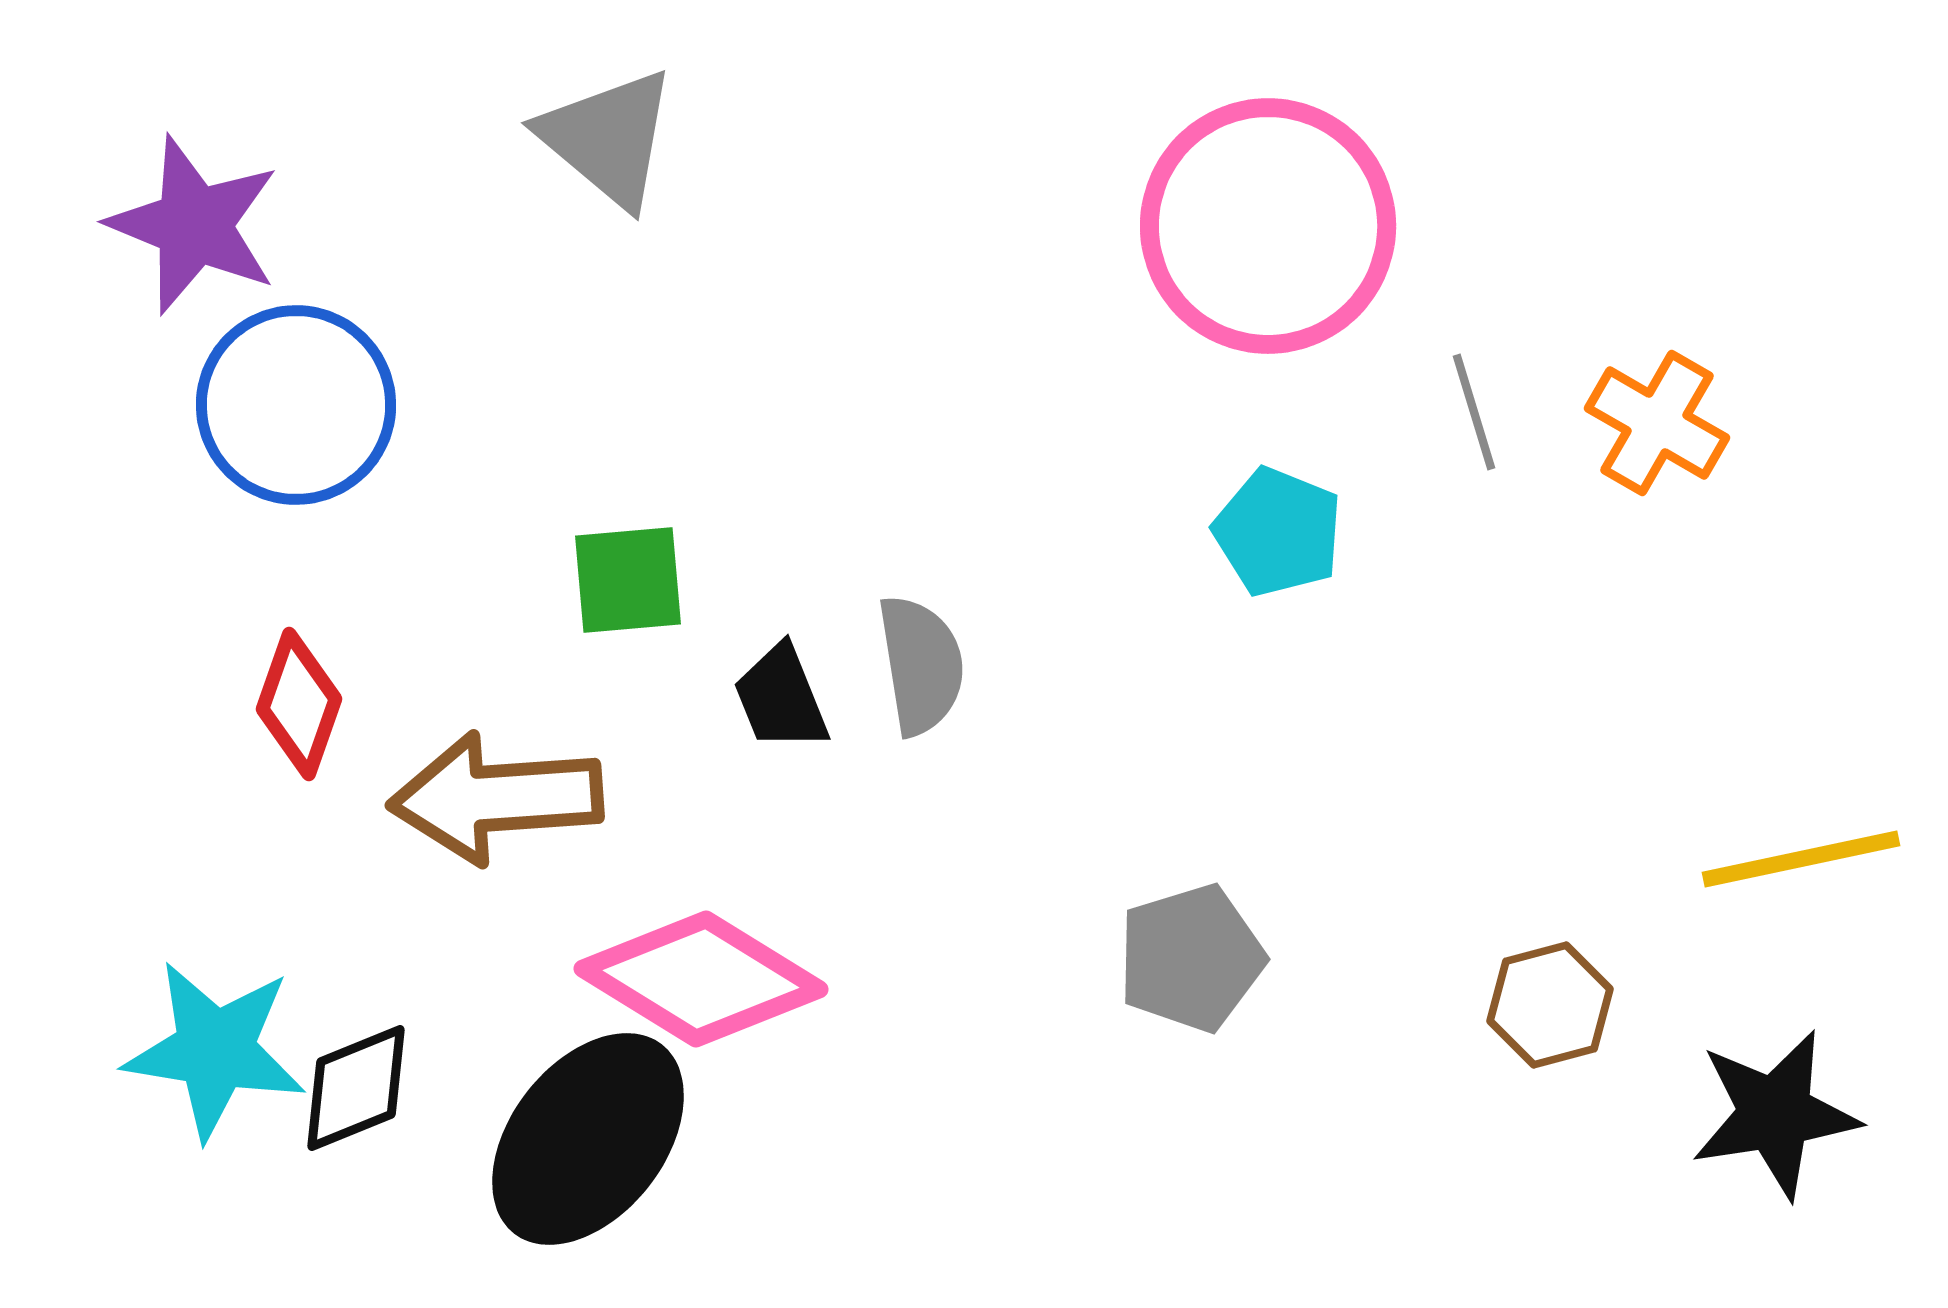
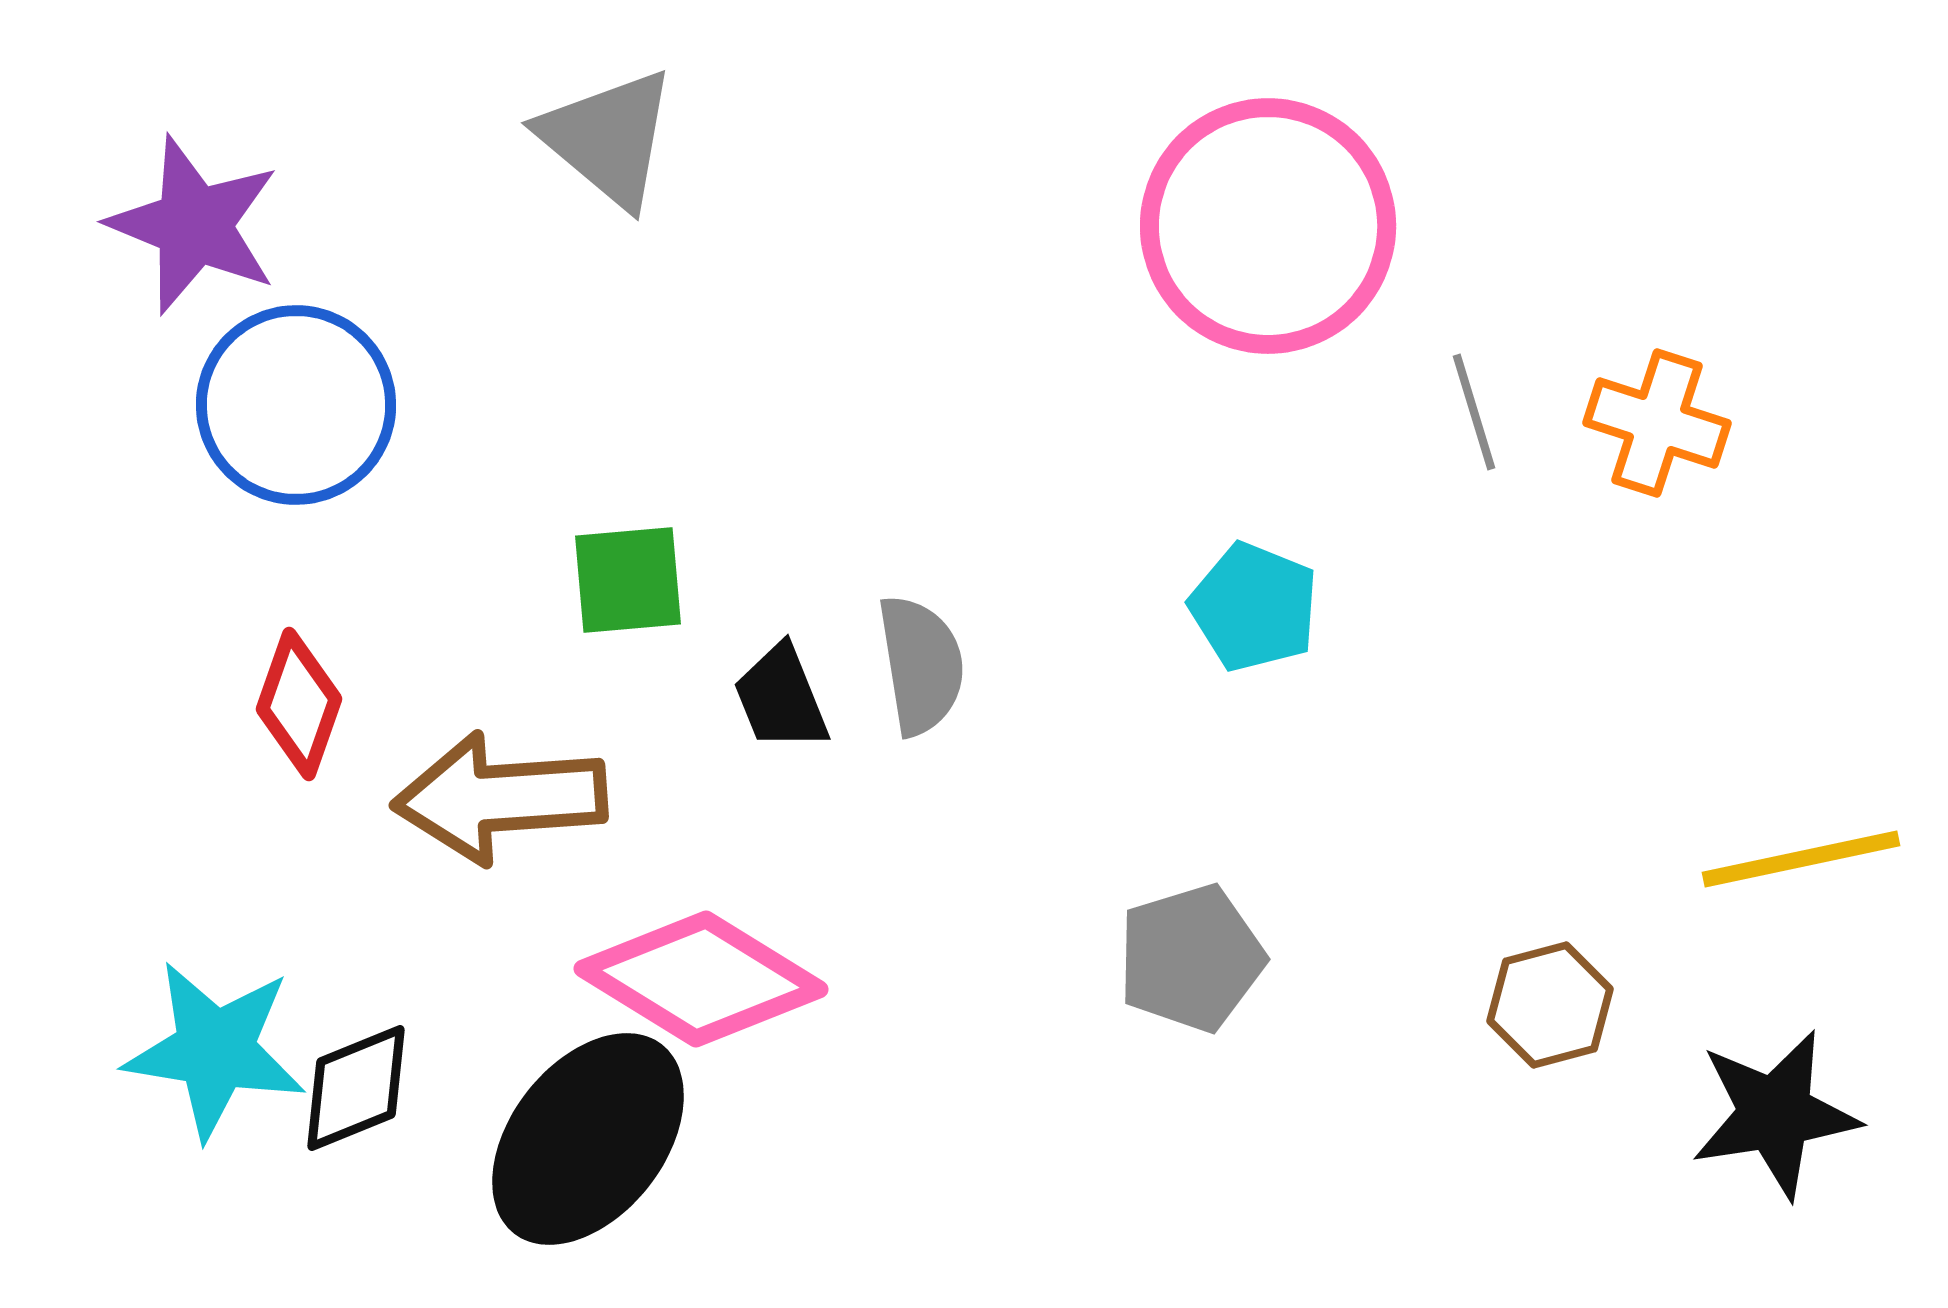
orange cross: rotated 12 degrees counterclockwise
cyan pentagon: moved 24 px left, 75 px down
brown arrow: moved 4 px right
